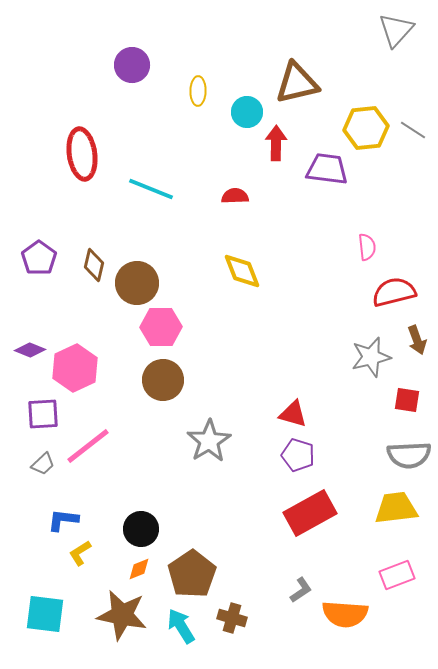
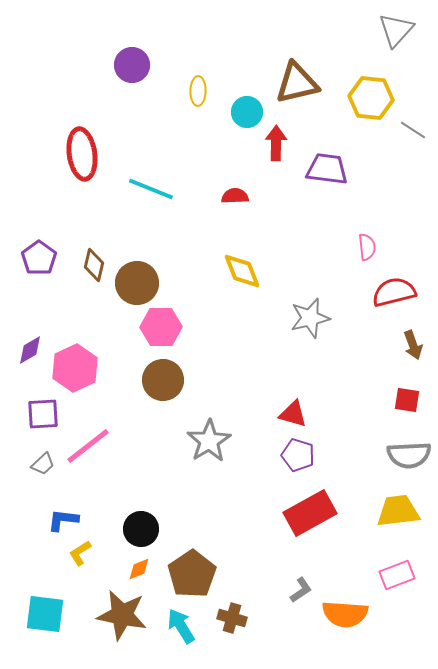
yellow hexagon at (366, 128): moved 5 px right, 30 px up; rotated 12 degrees clockwise
brown arrow at (417, 340): moved 4 px left, 5 px down
purple diamond at (30, 350): rotated 52 degrees counterclockwise
gray star at (371, 357): moved 61 px left, 39 px up
yellow trapezoid at (396, 508): moved 2 px right, 3 px down
